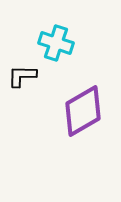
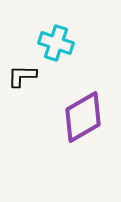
purple diamond: moved 6 px down
